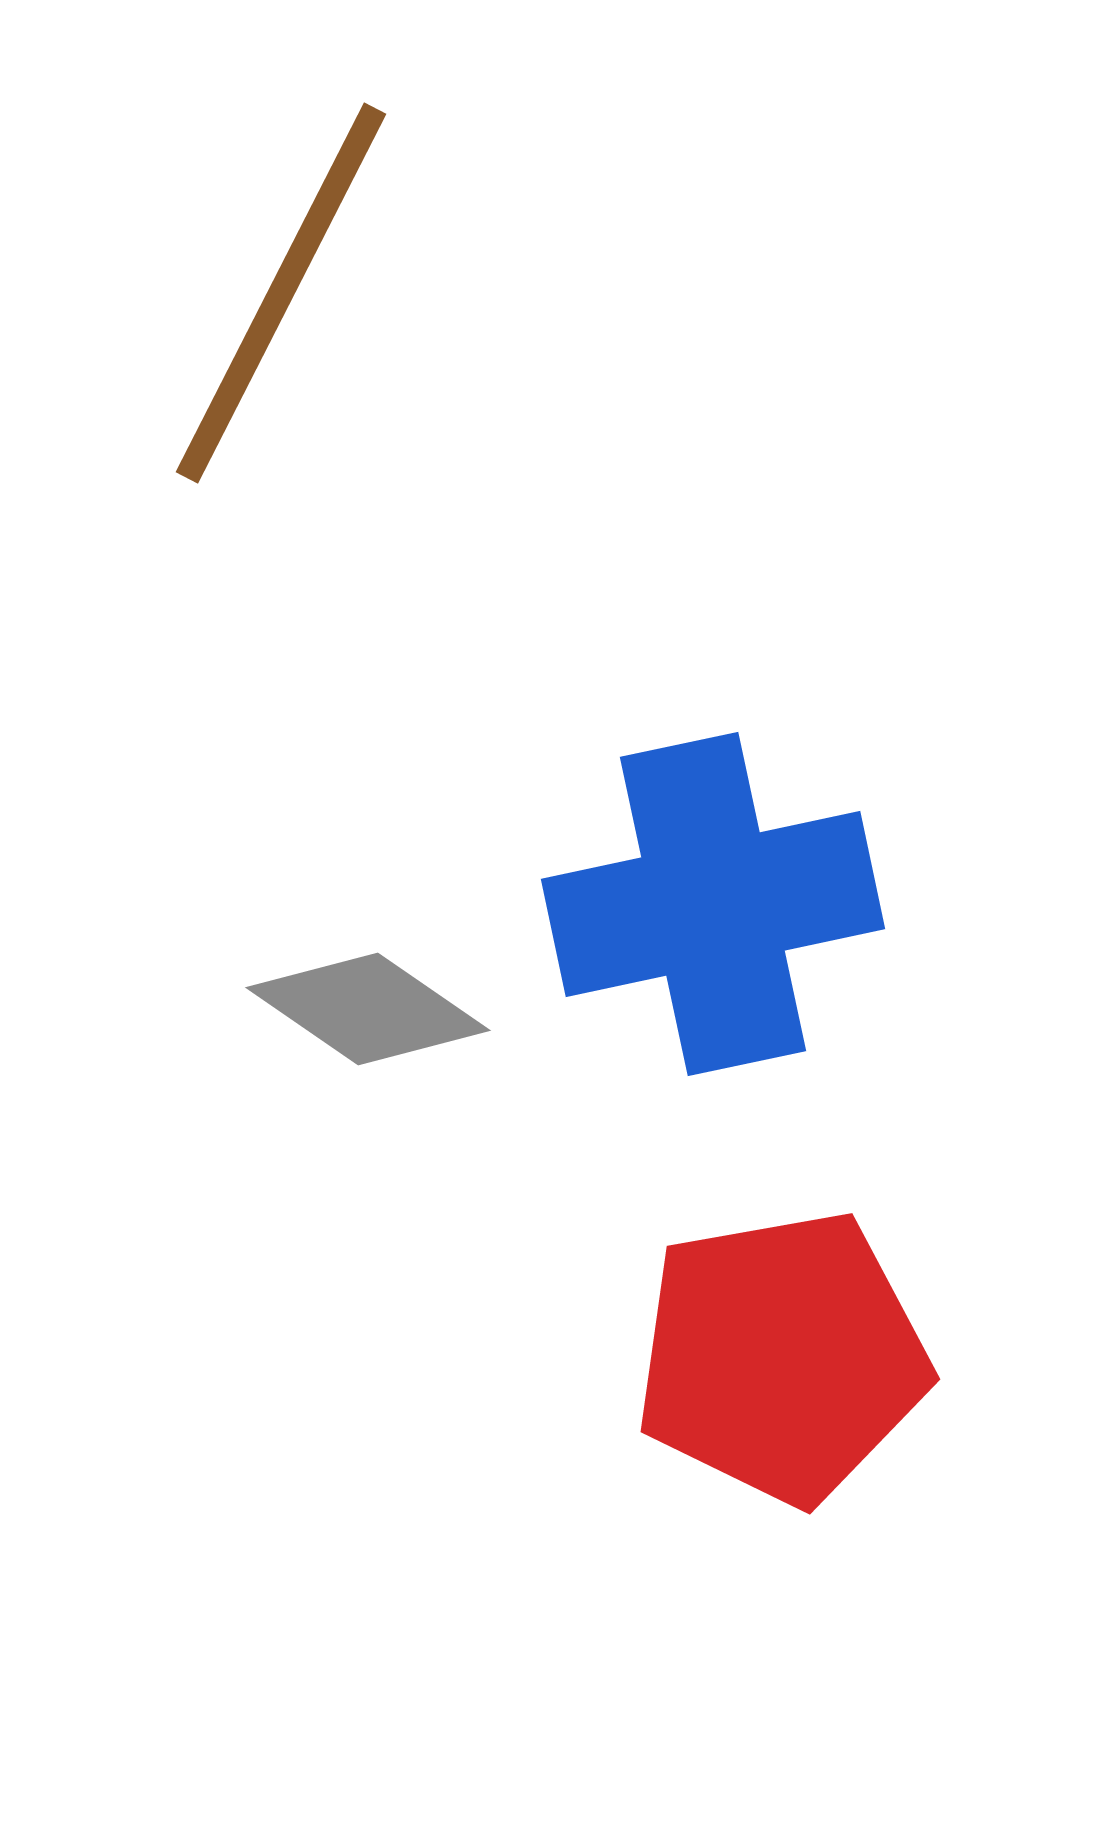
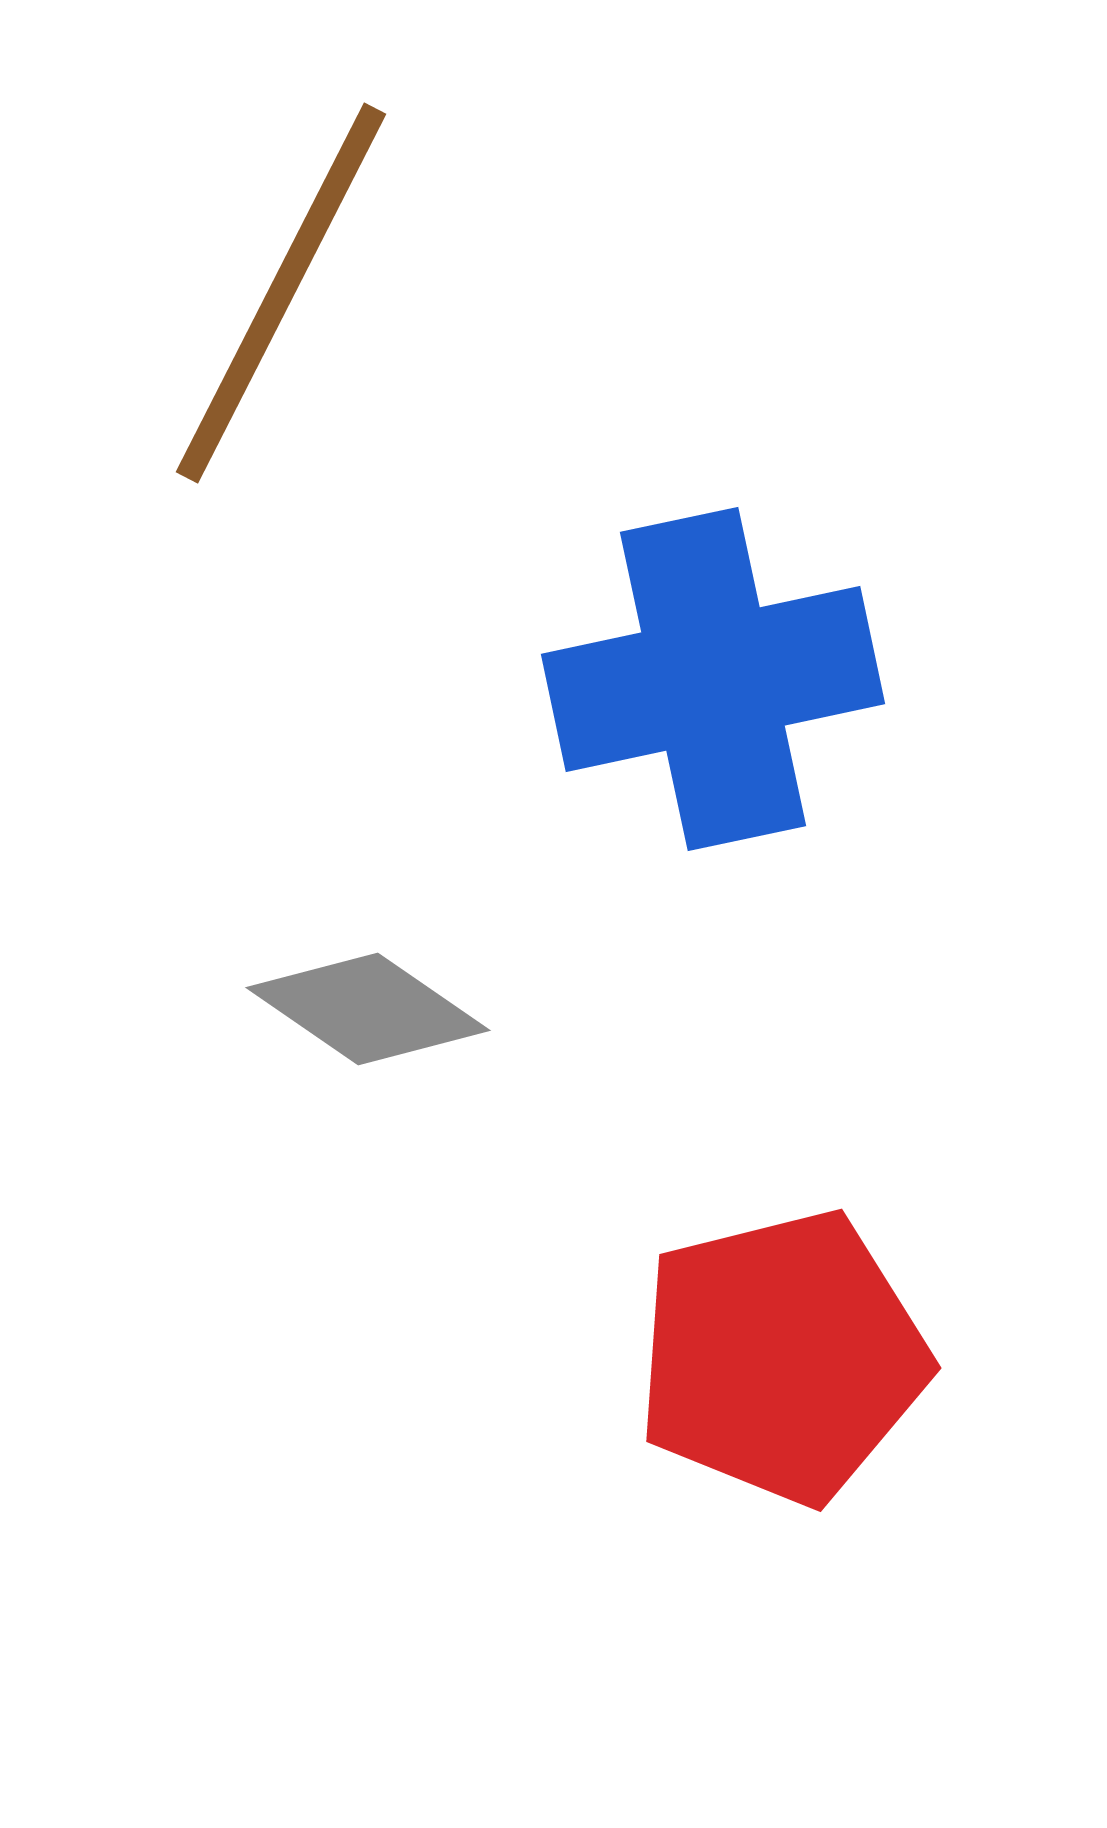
blue cross: moved 225 px up
red pentagon: rotated 4 degrees counterclockwise
